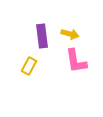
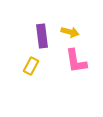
yellow arrow: moved 2 px up
yellow rectangle: moved 2 px right
